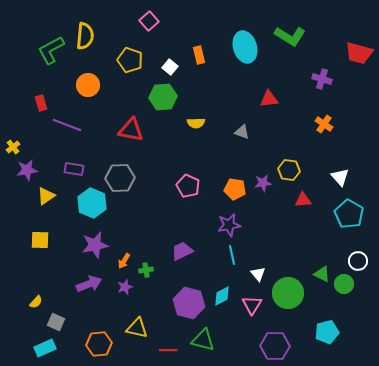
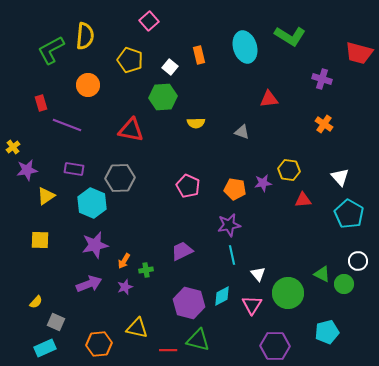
green triangle at (203, 340): moved 5 px left
